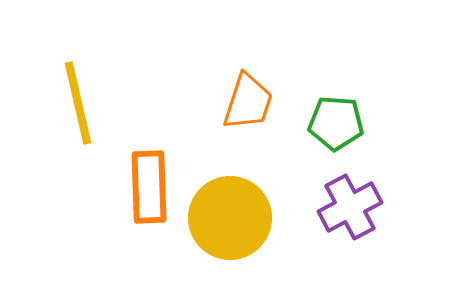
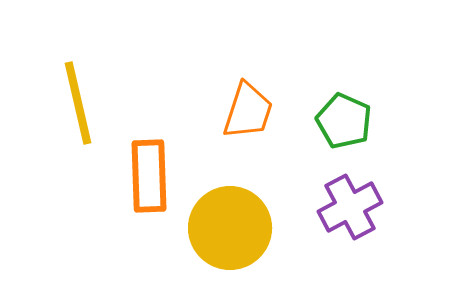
orange trapezoid: moved 9 px down
green pentagon: moved 8 px right, 2 px up; rotated 20 degrees clockwise
orange rectangle: moved 11 px up
yellow circle: moved 10 px down
